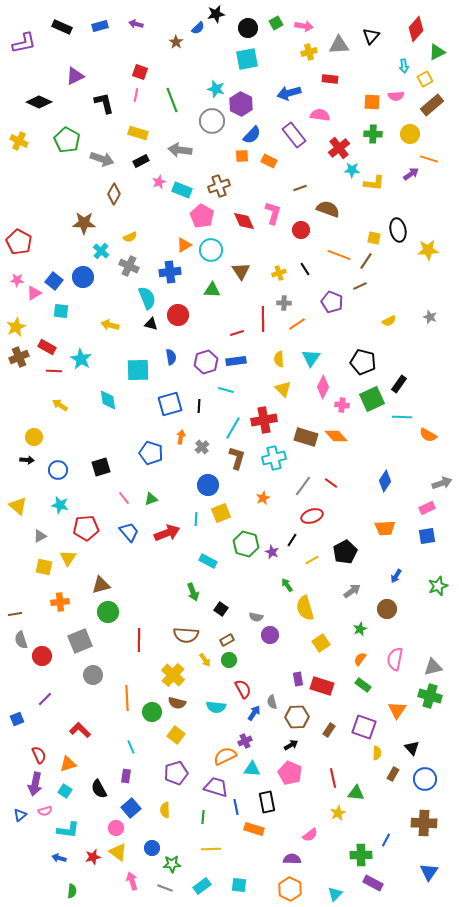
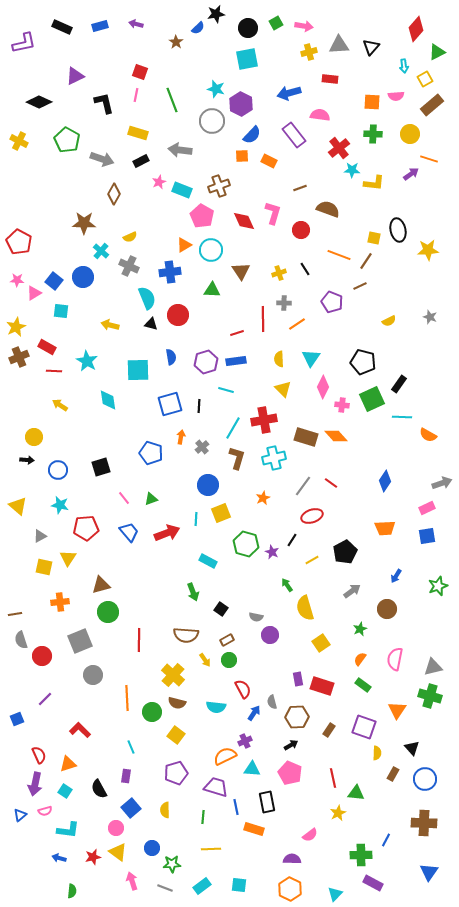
black triangle at (371, 36): moved 11 px down
cyan star at (81, 359): moved 6 px right, 2 px down
